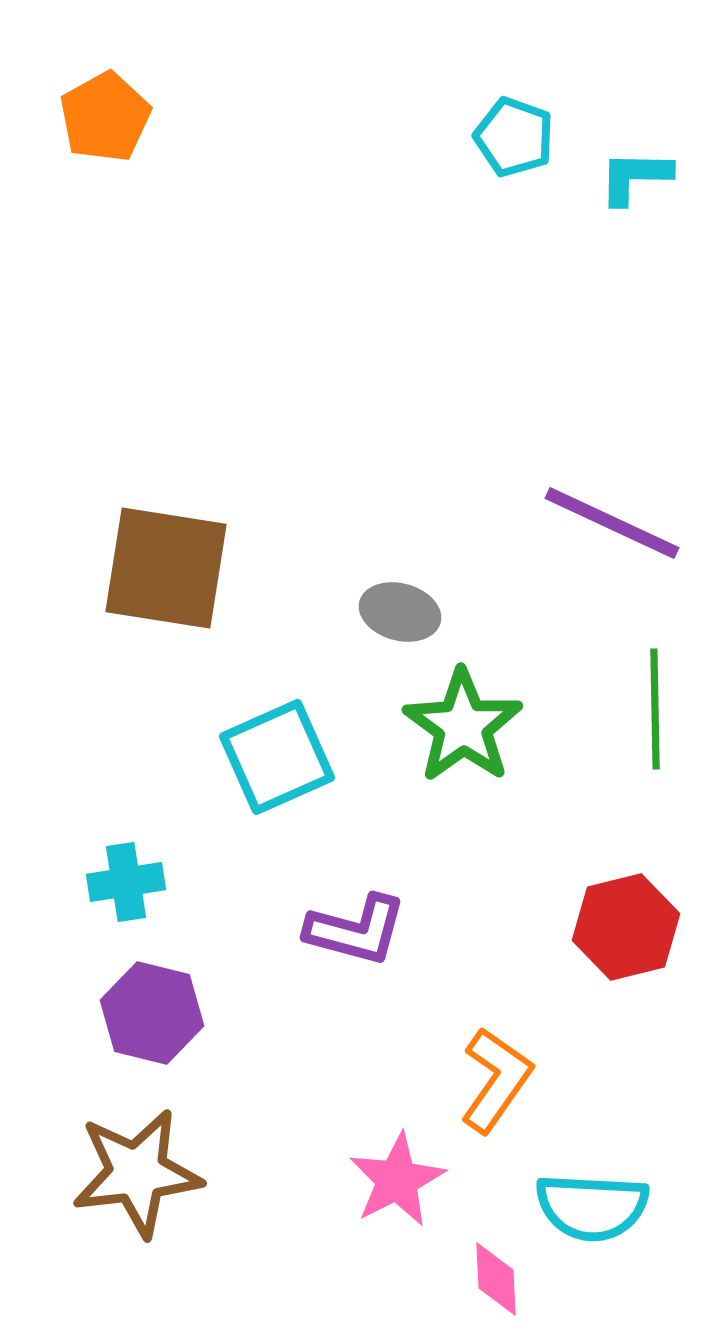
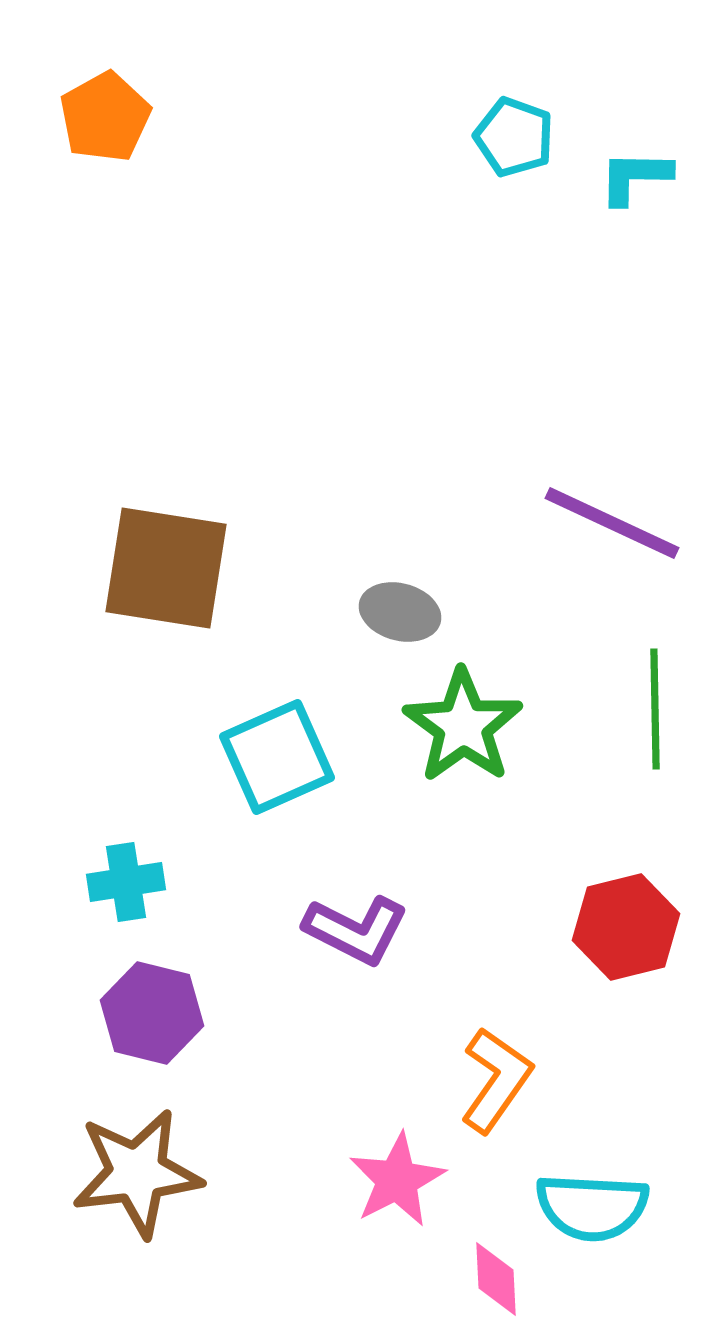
purple L-shape: rotated 12 degrees clockwise
